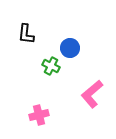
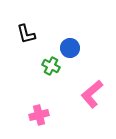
black L-shape: rotated 20 degrees counterclockwise
